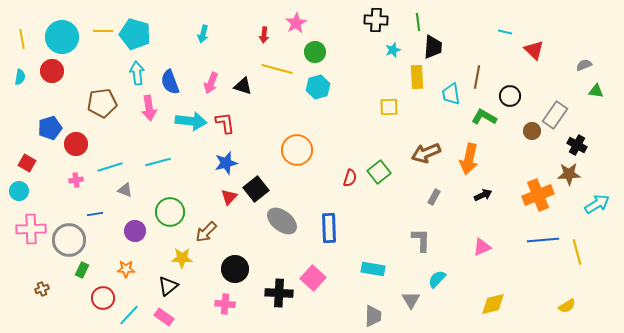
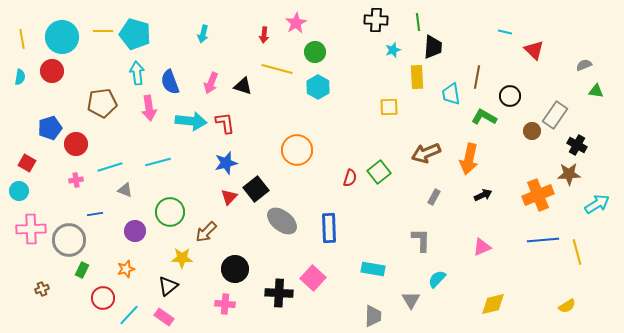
cyan hexagon at (318, 87): rotated 15 degrees counterclockwise
orange star at (126, 269): rotated 18 degrees counterclockwise
